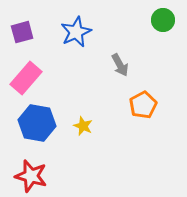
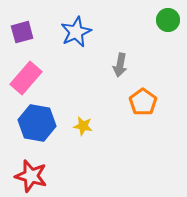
green circle: moved 5 px right
gray arrow: rotated 40 degrees clockwise
orange pentagon: moved 3 px up; rotated 8 degrees counterclockwise
yellow star: rotated 12 degrees counterclockwise
